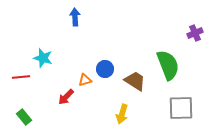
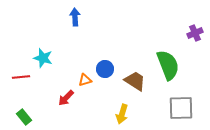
red arrow: moved 1 px down
